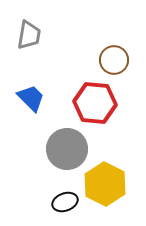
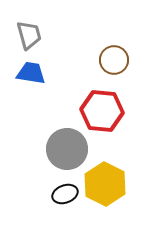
gray trapezoid: rotated 24 degrees counterclockwise
blue trapezoid: moved 25 px up; rotated 36 degrees counterclockwise
red hexagon: moved 7 px right, 8 px down
black ellipse: moved 8 px up
